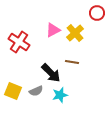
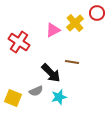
yellow cross: moved 10 px up
yellow square: moved 7 px down
cyan star: moved 1 px left, 2 px down
